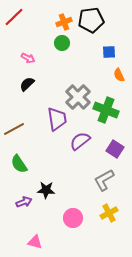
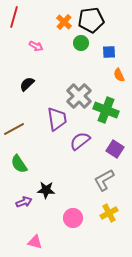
red line: rotated 30 degrees counterclockwise
orange cross: rotated 28 degrees counterclockwise
green circle: moved 19 px right
pink arrow: moved 8 px right, 12 px up
gray cross: moved 1 px right, 1 px up
